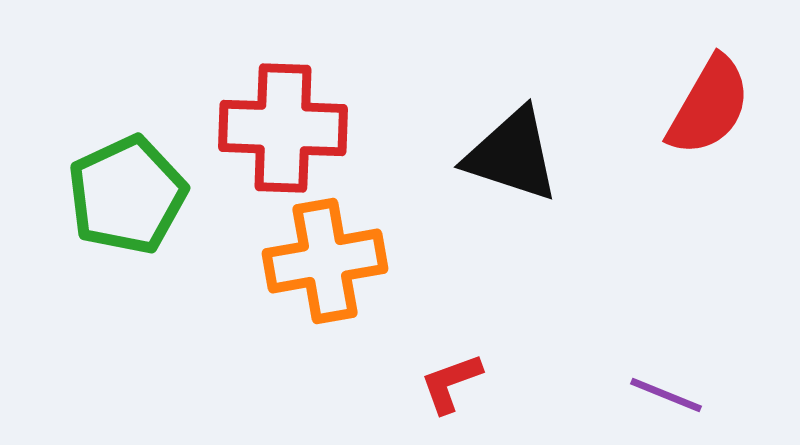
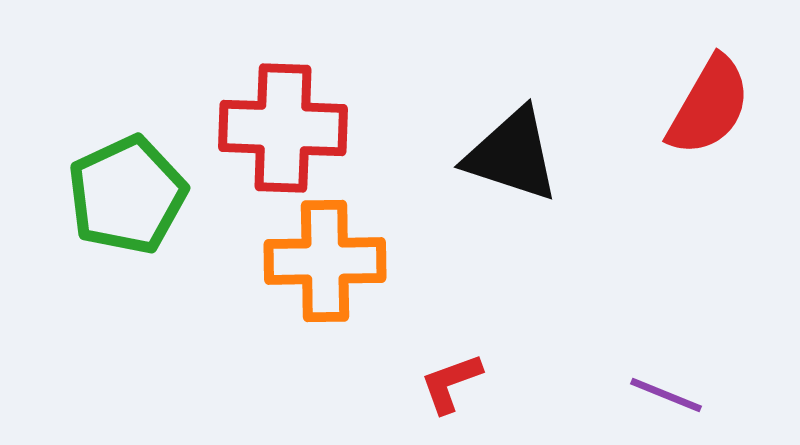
orange cross: rotated 9 degrees clockwise
